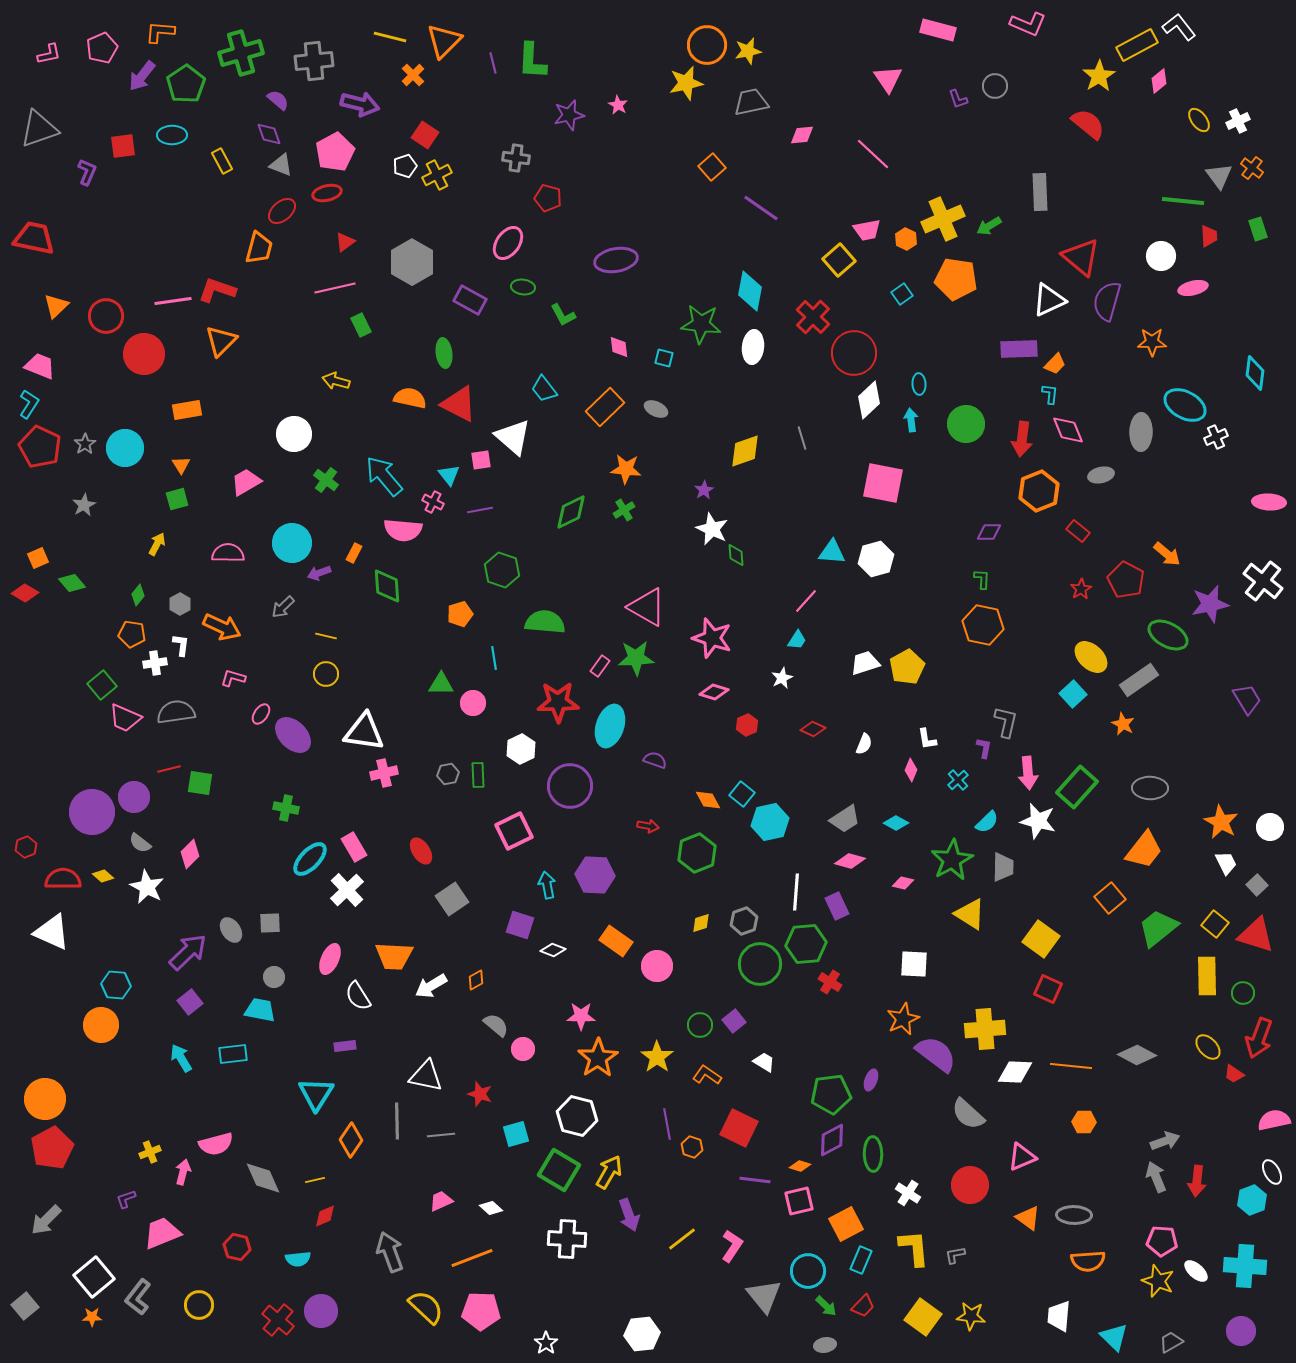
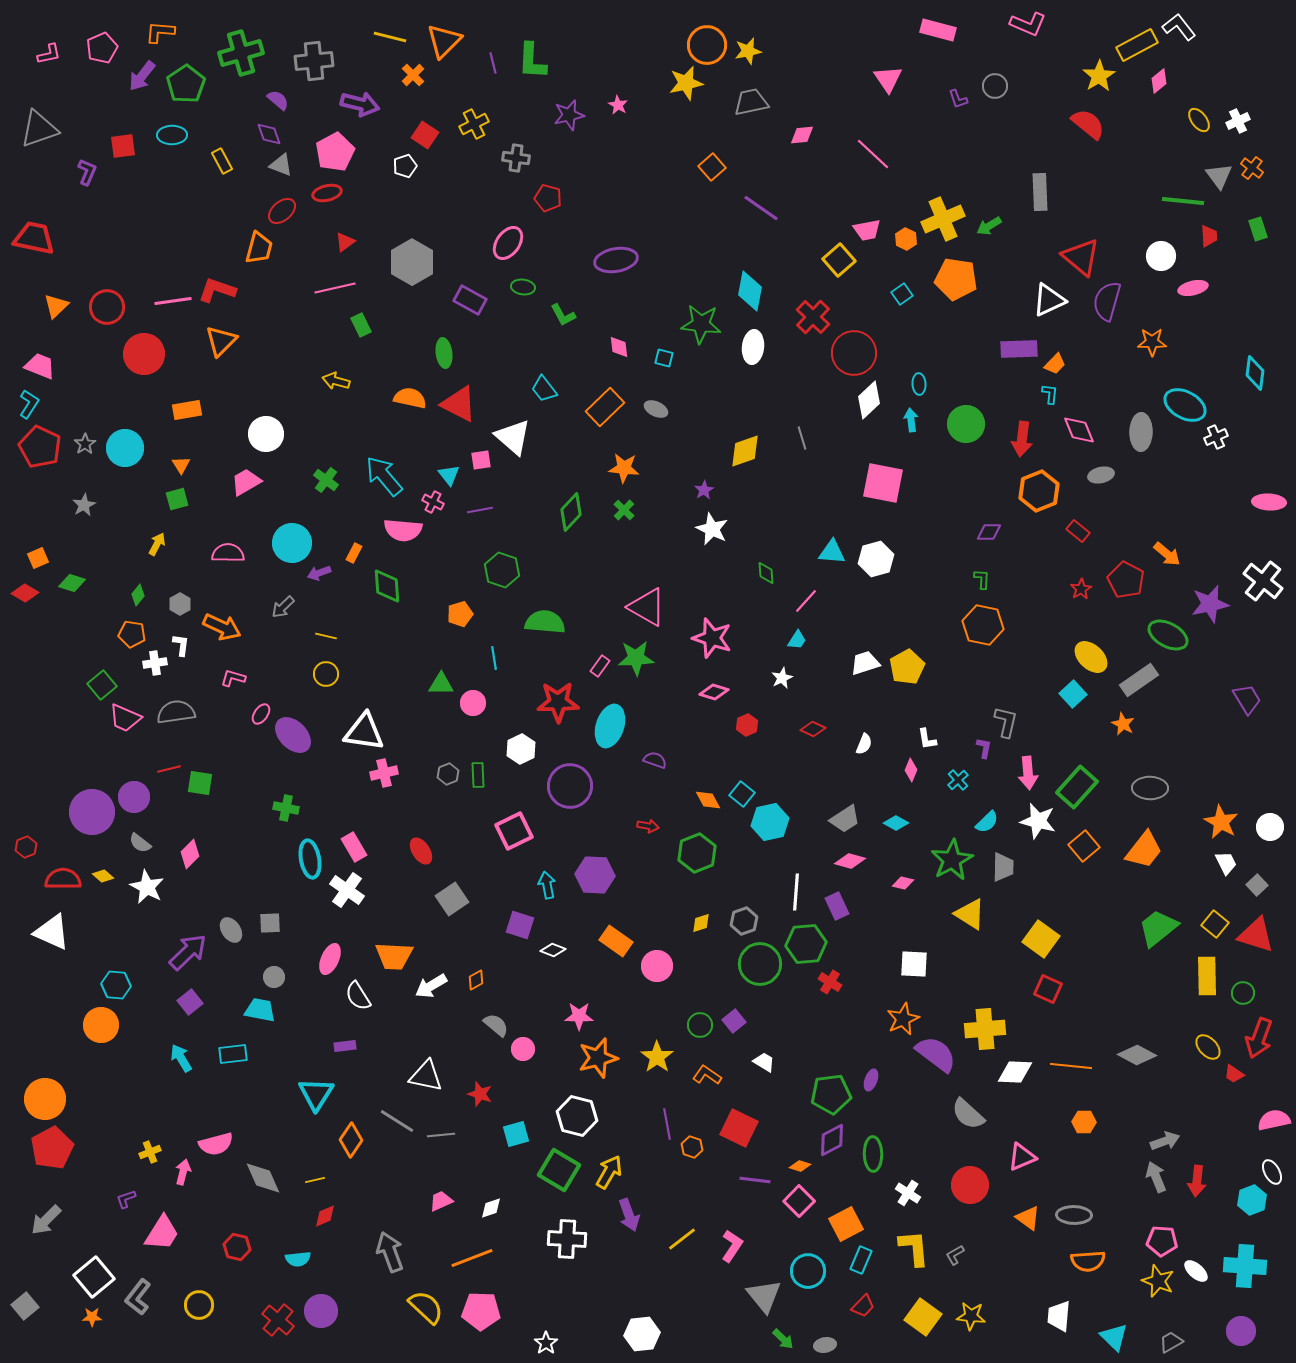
yellow cross at (437, 175): moved 37 px right, 51 px up
red circle at (106, 316): moved 1 px right, 9 px up
pink diamond at (1068, 430): moved 11 px right
white circle at (294, 434): moved 28 px left
orange star at (626, 469): moved 2 px left, 1 px up
green cross at (624, 510): rotated 15 degrees counterclockwise
green diamond at (571, 512): rotated 21 degrees counterclockwise
green diamond at (736, 555): moved 30 px right, 18 px down
green diamond at (72, 583): rotated 32 degrees counterclockwise
gray hexagon at (448, 774): rotated 10 degrees counterclockwise
cyan ellipse at (310, 859): rotated 54 degrees counterclockwise
white cross at (347, 890): rotated 12 degrees counterclockwise
orange square at (1110, 898): moved 26 px left, 52 px up
pink star at (581, 1016): moved 2 px left
orange star at (598, 1058): rotated 18 degrees clockwise
gray line at (397, 1121): rotated 57 degrees counterclockwise
pink square at (799, 1201): rotated 32 degrees counterclockwise
white diamond at (491, 1208): rotated 60 degrees counterclockwise
pink trapezoid at (162, 1233): rotated 144 degrees clockwise
gray L-shape at (955, 1255): rotated 20 degrees counterclockwise
green arrow at (826, 1306): moved 43 px left, 33 px down
